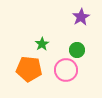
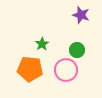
purple star: moved 2 px up; rotated 24 degrees counterclockwise
orange pentagon: moved 1 px right
